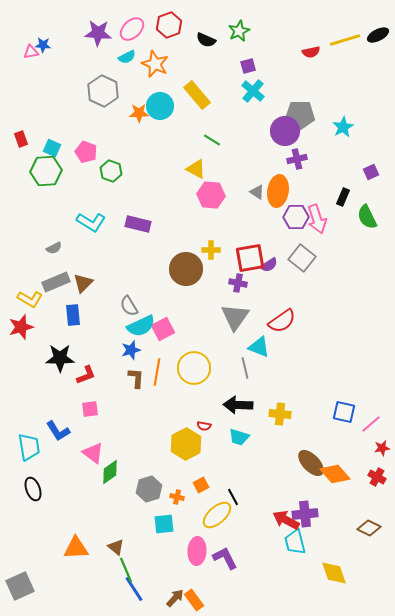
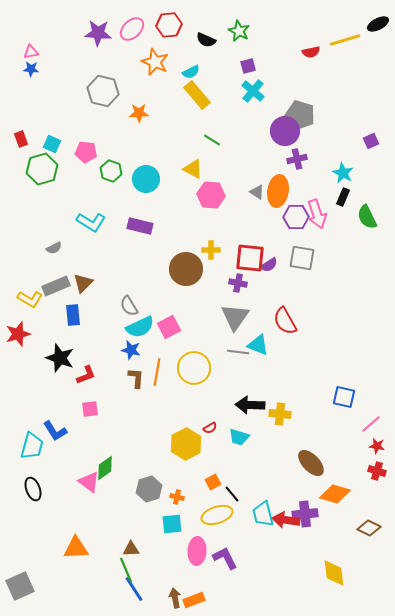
red hexagon at (169, 25): rotated 15 degrees clockwise
green star at (239, 31): rotated 20 degrees counterclockwise
black ellipse at (378, 35): moved 11 px up
blue star at (43, 45): moved 12 px left, 24 px down
cyan semicircle at (127, 57): moved 64 px right, 15 px down
orange star at (155, 64): moved 2 px up
gray hexagon at (103, 91): rotated 12 degrees counterclockwise
cyan circle at (160, 106): moved 14 px left, 73 px down
gray pentagon at (300, 115): rotated 16 degrees clockwise
cyan star at (343, 127): moved 46 px down; rotated 15 degrees counterclockwise
cyan square at (52, 148): moved 4 px up
pink pentagon at (86, 152): rotated 15 degrees counterclockwise
yellow triangle at (196, 169): moved 3 px left
green hexagon at (46, 171): moved 4 px left, 2 px up; rotated 12 degrees counterclockwise
purple square at (371, 172): moved 31 px up
pink arrow at (317, 219): moved 5 px up
purple rectangle at (138, 224): moved 2 px right, 2 px down
red square at (250, 258): rotated 16 degrees clockwise
gray square at (302, 258): rotated 28 degrees counterclockwise
gray rectangle at (56, 282): moved 4 px down
red semicircle at (282, 321): moved 3 px right; rotated 96 degrees clockwise
cyan semicircle at (141, 326): moved 1 px left, 1 px down
red star at (21, 327): moved 3 px left, 7 px down
pink square at (163, 329): moved 6 px right, 2 px up
cyan triangle at (259, 347): moved 1 px left, 2 px up
blue star at (131, 350): rotated 30 degrees clockwise
black star at (60, 358): rotated 20 degrees clockwise
gray line at (245, 368): moved 7 px left, 16 px up; rotated 70 degrees counterclockwise
black arrow at (238, 405): moved 12 px right
blue square at (344, 412): moved 15 px up
red semicircle at (204, 426): moved 6 px right, 2 px down; rotated 40 degrees counterclockwise
blue L-shape at (58, 431): moved 3 px left
cyan trapezoid at (29, 447): moved 3 px right, 1 px up; rotated 24 degrees clockwise
red star at (382, 448): moved 5 px left, 2 px up; rotated 21 degrees clockwise
pink triangle at (93, 453): moved 4 px left, 29 px down
green diamond at (110, 472): moved 5 px left, 4 px up
orange diamond at (335, 474): moved 20 px down; rotated 32 degrees counterclockwise
red cross at (377, 477): moved 6 px up; rotated 12 degrees counterclockwise
orange square at (201, 485): moved 12 px right, 3 px up
black line at (233, 497): moved 1 px left, 3 px up; rotated 12 degrees counterclockwise
yellow ellipse at (217, 515): rotated 24 degrees clockwise
red arrow at (286, 520): rotated 20 degrees counterclockwise
cyan square at (164, 524): moved 8 px right
cyan trapezoid at (295, 542): moved 32 px left, 28 px up
brown triangle at (116, 547): moved 15 px right, 2 px down; rotated 42 degrees counterclockwise
yellow diamond at (334, 573): rotated 12 degrees clockwise
brown arrow at (175, 598): rotated 54 degrees counterclockwise
orange rectangle at (194, 600): rotated 75 degrees counterclockwise
